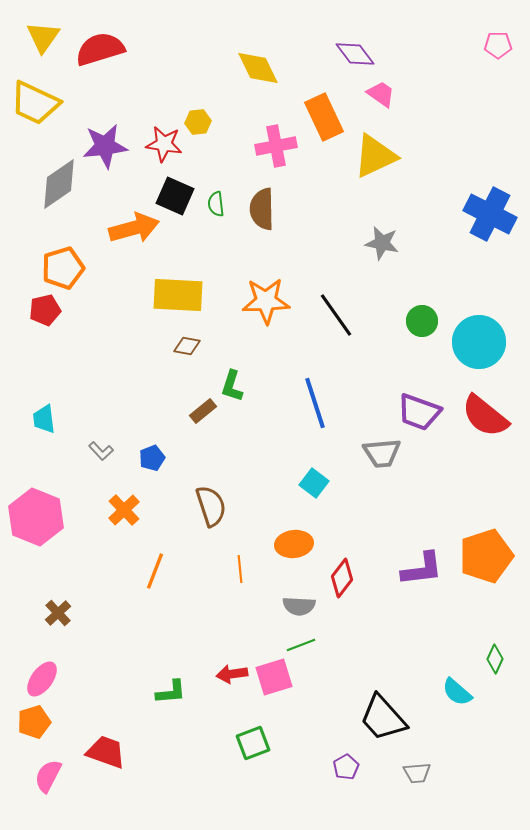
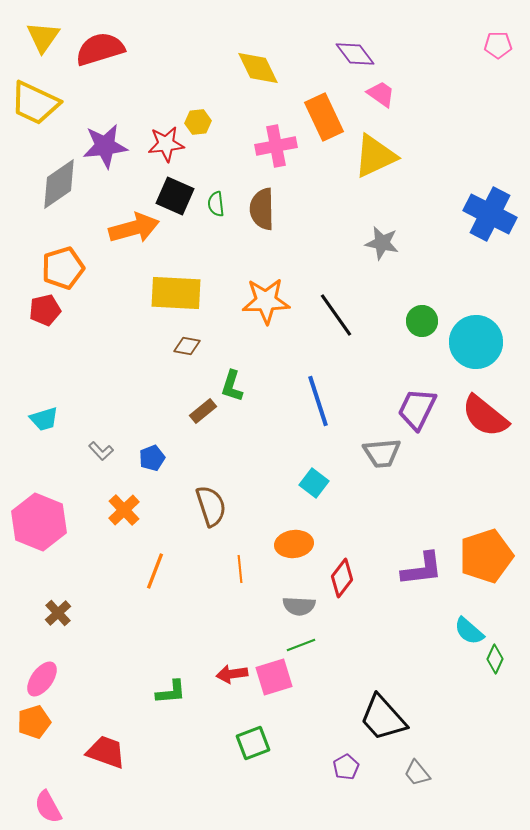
red star at (164, 144): moved 2 px right; rotated 15 degrees counterclockwise
yellow rectangle at (178, 295): moved 2 px left, 2 px up
cyan circle at (479, 342): moved 3 px left
blue line at (315, 403): moved 3 px right, 2 px up
purple trapezoid at (419, 412): moved 2 px left, 3 px up; rotated 96 degrees clockwise
cyan trapezoid at (44, 419): rotated 100 degrees counterclockwise
pink hexagon at (36, 517): moved 3 px right, 5 px down
cyan semicircle at (457, 692): moved 12 px right, 61 px up
gray trapezoid at (417, 773): rotated 56 degrees clockwise
pink semicircle at (48, 776): moved 31 px down; rotated 56 degrees counterclockwise
